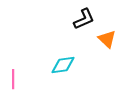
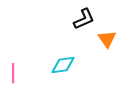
orange triangle: rotated 12 degrees clockwise
pink line: moved 6 px up
